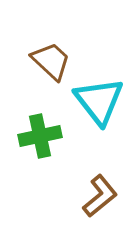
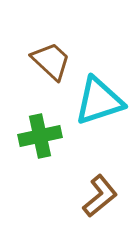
cyan triangle: rotated 50 degrees clockwise
